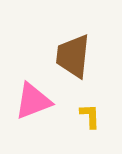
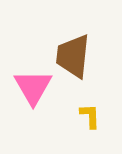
pink triangle: moved 14 px up; rotated 39 degrees counterclockwise
